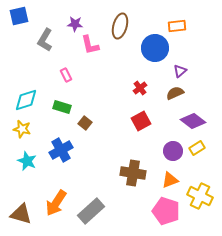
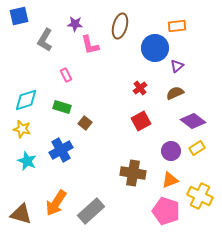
purple triangle: moved 3 px left, 5 px up
purple circle: moved 2 px left
